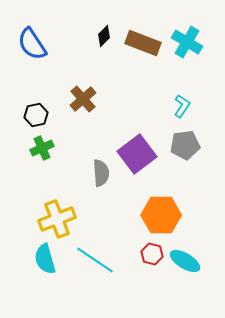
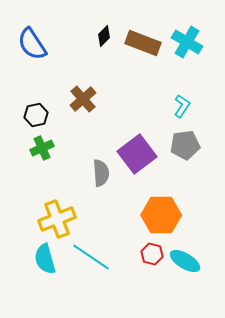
cyan line: moved 4 px left, 3 px up
